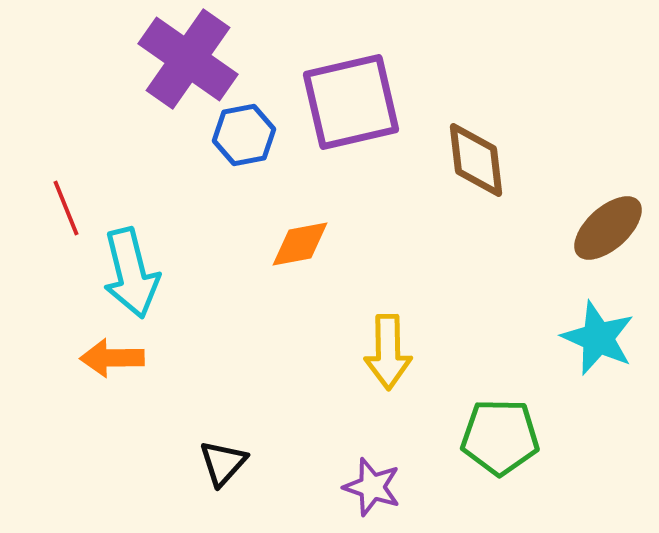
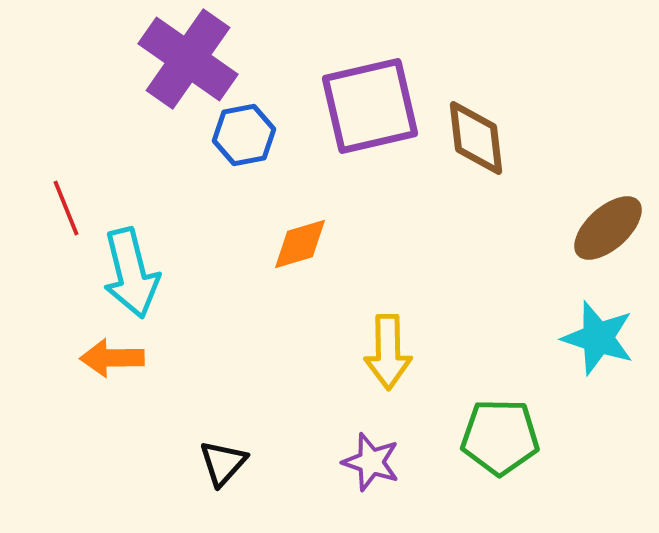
purple square: moved 19 px right, 4 px down
brown diamond: moved 22 px up
orange diamond: rotated 6 degrees counterclockwise
cyan star: rotated 6 degrees counterclockwise
purple star: moved 1 px left, 25 px up
